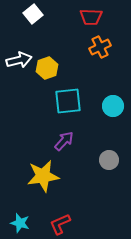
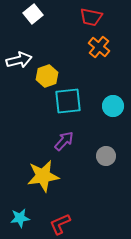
red trapezoid: rotated 10 degrees clockwise
orange cross: moved 1 px left; rotated 25 degrees counterclockwise
yellow hexagon: moved 8 px down
gray circle: moved 3 px left, 4 px up
cyan star: moved 5 px up; rotated 24 degrees counterclockwise
